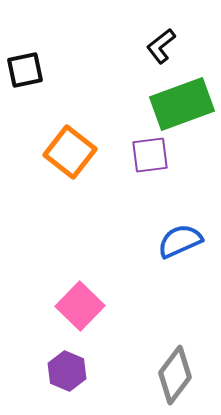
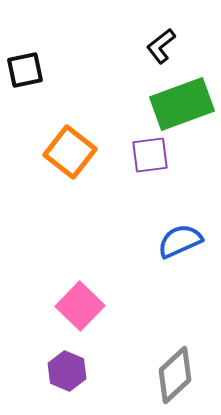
gray diamond: rotated 10 degrees clockwise
